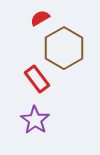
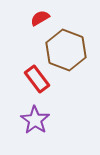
brown hexagon: moved 2 px right, 2 px down; rotated 9 degrees counterclockwise
